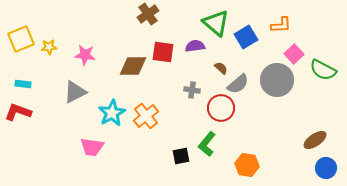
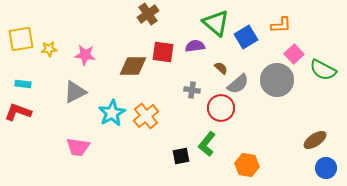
yellow square: rotated 12 degrees clockwise
yellow star: moved 2 px down
pink trapezoid: moved 14 px left
